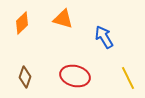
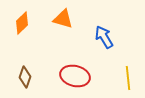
yellow line: rotated 20 degrees clockwise
